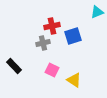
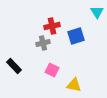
cyan triangle: rotated 40 degrees counterclockwise
blue square: moved 3 px right
yellow triangle: moved 5 px down; rotated 21 degrees counterclockwise
